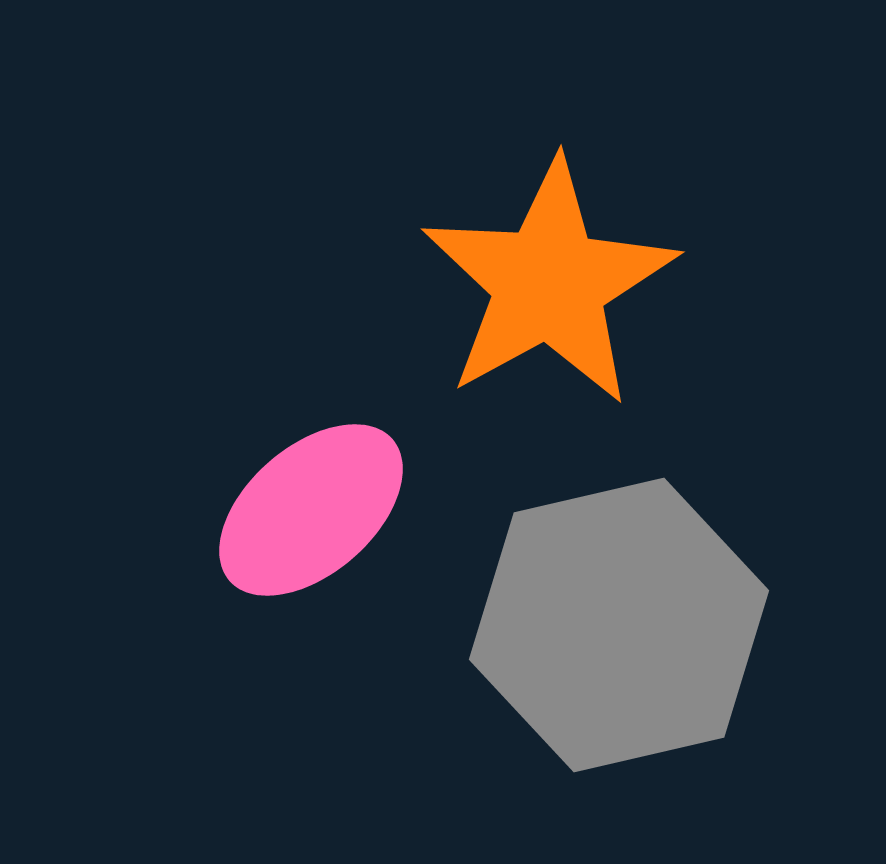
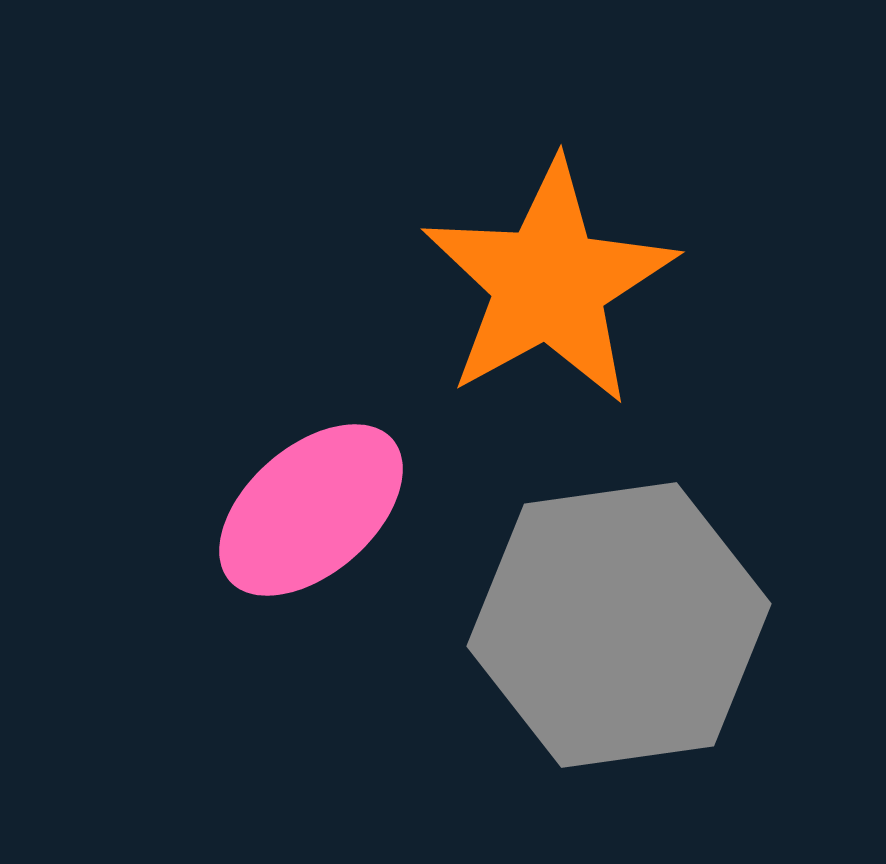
gray hexagon: rotated 5 degrees clockwise
